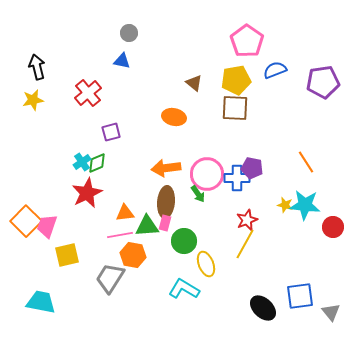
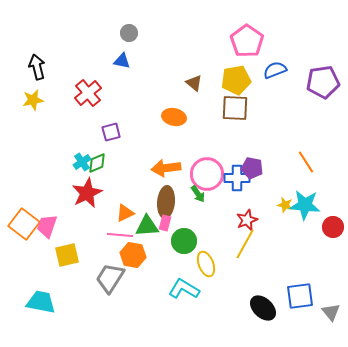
orange triangle at (125, 213): rotated 18 degrees counterclockwise
orange square at (26, 221): moved 2 px left, 3 px down; rotated 8 degrees counterclockwise
pink line at (120, 235): rotated 15 degrees clockwise
